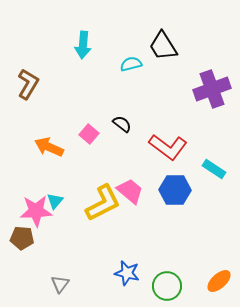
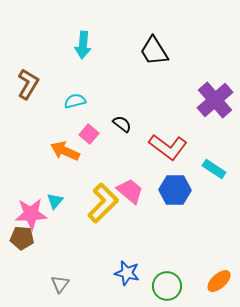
black trapezoid: moved 9 px left, 5 px down
cyan semicircle: moved 56 px left, 37 px down
purple cross: moved 3 px right, 11 px down; rotated 21 degrees counterclockwise
orange arrow: moved 16 px right, 4 px down
yellow L-shape: rotated 18 degrees counterclockwise
pink star: moved 5 px left, 3 px down
